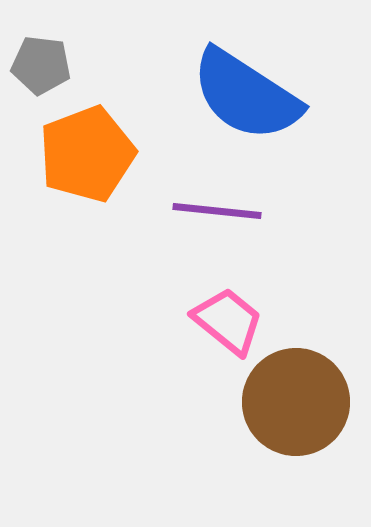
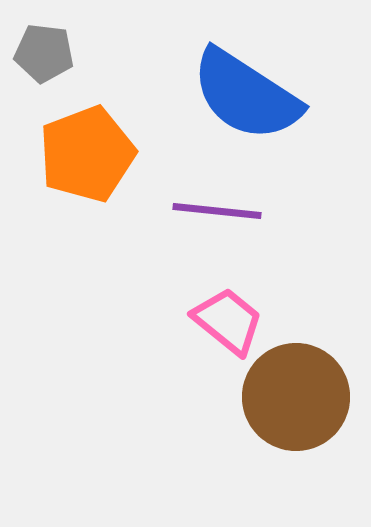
gray pentagon: moved 3 px right, 12 px up
brown circle: moved 5 px up
